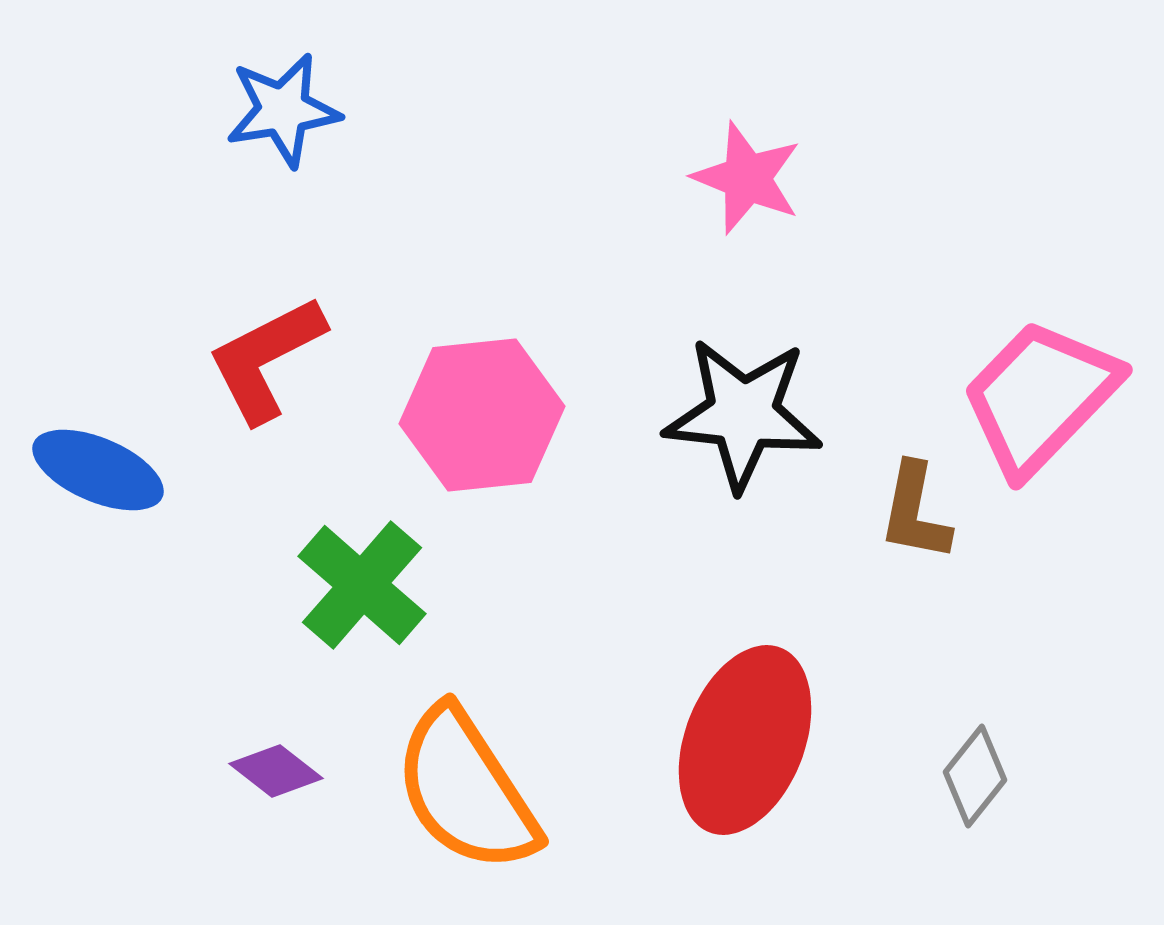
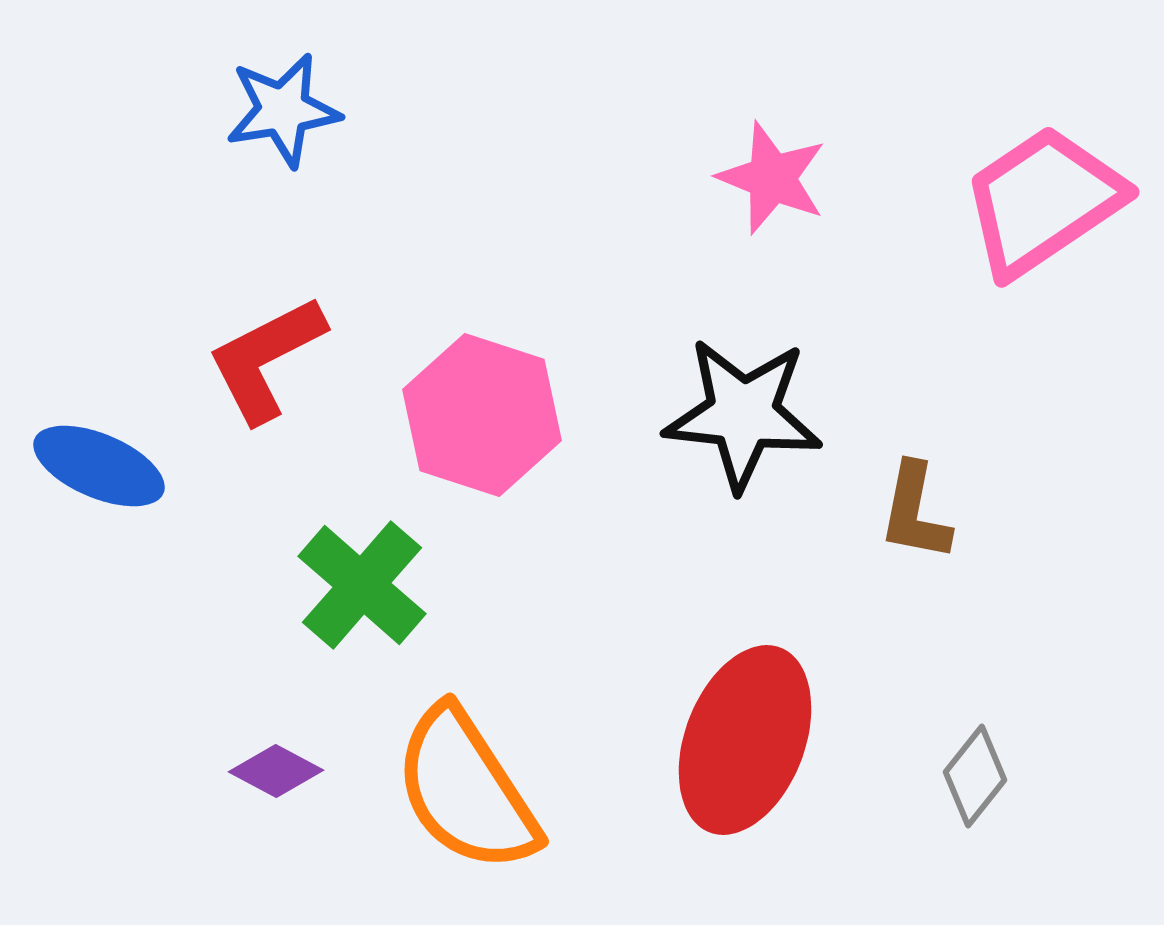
pink star: moved 25 px right
pink trapezoid: moved 3 px right, 196 px up; rotated 12 degrees clockwise
pink hexagon: rotated 24 degrees clockwise
blue ellipse: moved 1 px right, 4 px up
purple diamond: rotated 10 degrees counterclockwise
